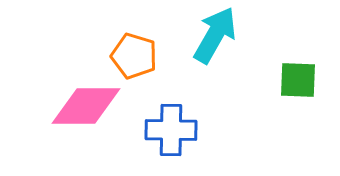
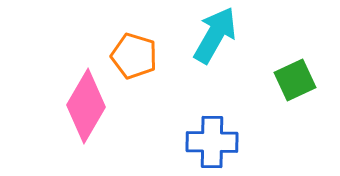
green square: moved 3 px left; rotated 27 degrees counterclockwise
pink diamond: rotated 60 degrees counterclockwise
blue cross: moved 41 px right, 12 px down
